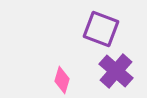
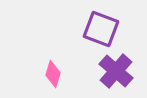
pink diamond: moved 9 px left, 6 px up
